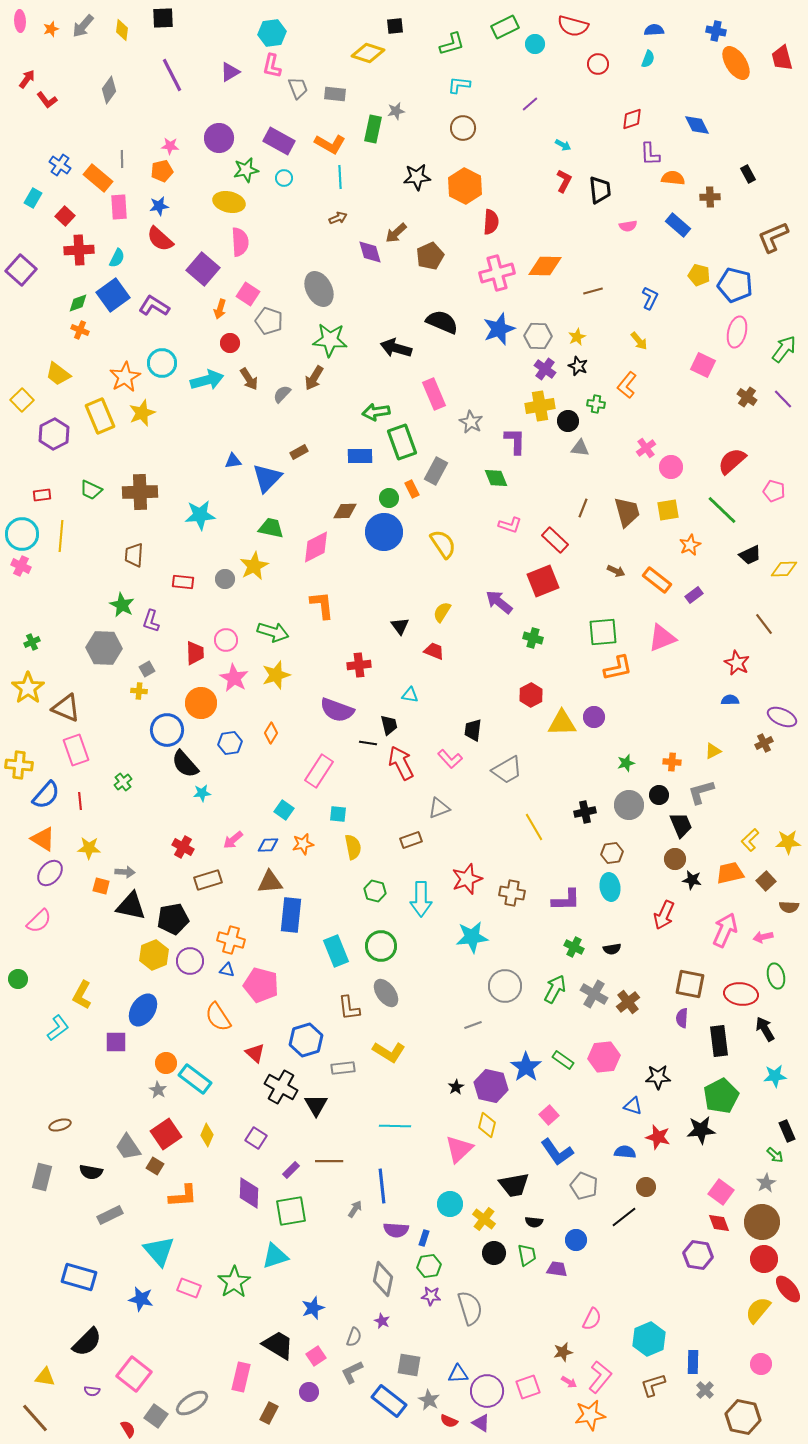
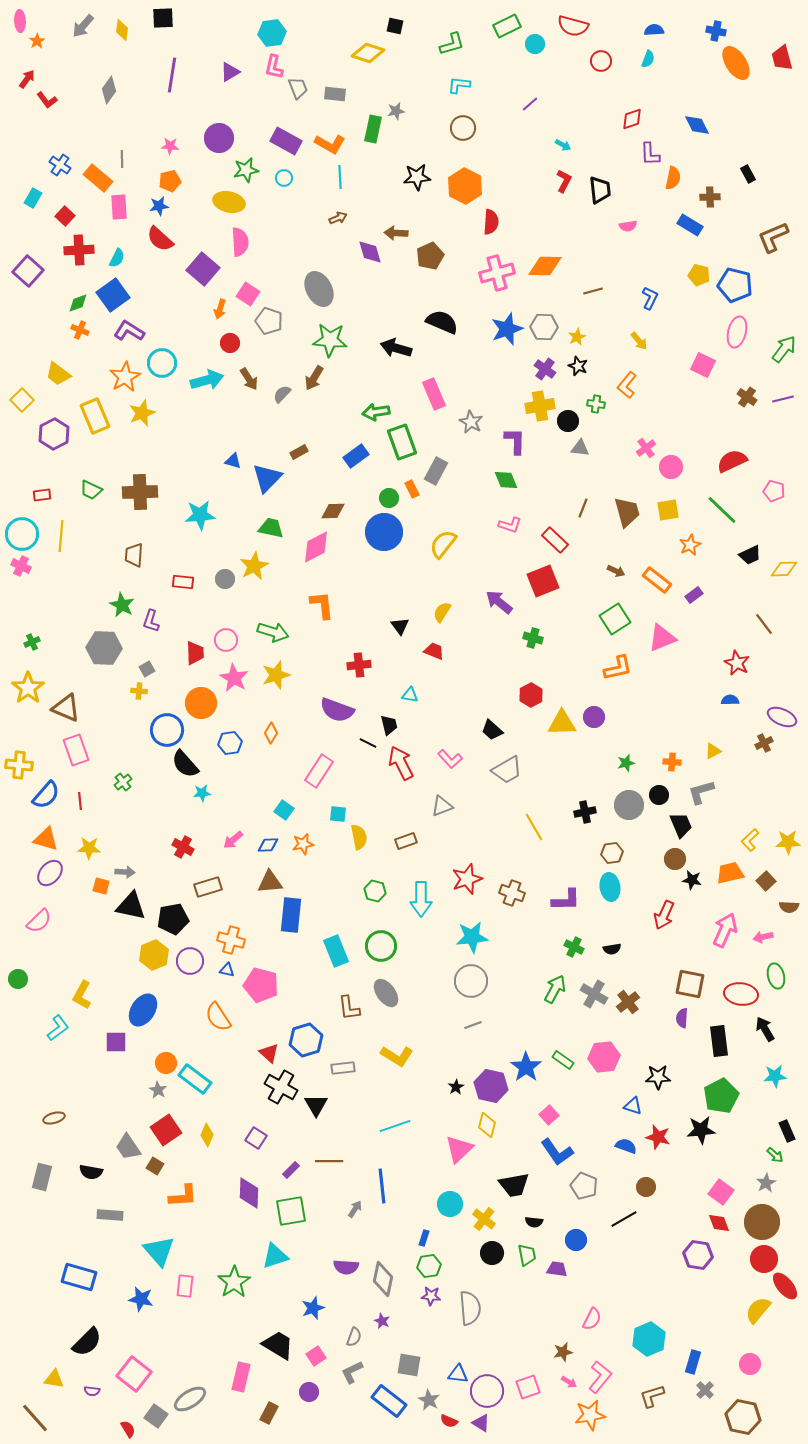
black square at (395, 26): rotated 18 degrees clockwise
green rectangle at (505, 27): moved 2 px right, 1 px up
orange star at (51, 29): moved 14 px left, 12 px down; rotated 14 degrees counterclockwise
red circle at (598, 64): moved 3 px right, 3 px up
pink L-shape at (272, 66): moved 2 px right, 1 px down
purple line at (172, 75): rotated 36 degrees clockwise
purple rectangle at (279, 141): moved 7 px right
orange pentagon at (162, 171): moved 8 px right, 10 px down
orange semicircle at (673, 178): rotated 95 degrees clockwise
blue rectangle at (678, 225): moved 12 px right; rotated 10 degrees counterclockwise
brown arrow at (396, 233): rotated 45 degrees clockwise
purple square at (21, 270): moved 7 px right, 1 px down
purple L-shape at (154, 306): moved 25 px left, 25 px down
blue star at (499, 329): moved 8 px right
gray hexagon at (538, 336): moved 6 px right, 9 px up
purple line at (783, 399): rotated 60 degrees counterclockwise
yellow rectangle at (100, 416): moved 5 px left
blue rectangle at (360, 456): moved 4 px left; rotated 35 degrees counterclockwise
blue triangle at (233, 461): rotated 24 degrees clockwise
red semicircle at (732, 461): rotated 16 degrees clockwise
green diamond at (496, 478): moved 10 px right, 2 px down
brown diamond at (345, 511): moved 12 px left
yellow semicircle at (443, 544): rotated 108 degrees counterclockwise
green square at (603, 632): moved 12 px right, 13 px up; rotated 28 degrees counterclockwise
black trapezoid at (473, 730): moved 19 px right; rotated 55 degrees counterclockwise
black line at (368, 743): rotated 18 degrees clockwise
gray triangle at (439, 808): moved 3 px right, 2 px up
orange triangle at (43, 839): moved 3 px right; rotated 16 degrees counterclockwise
brown rectangle at (411, 840): moved 5 px left, 1 px down
yellow semicircle at (353, 847): moved 6 px right, 10 px up
brown rectangle at (208, 880): moved 7 px down
brown cross at (512, 893): rotated 10 degrees clockwise
gray circle at (505, 986): moved 34 px left, 5 px up
yellow L-shape at (389, 1052): moved 8 px right, 4 px down
red triangle at (255, 1053): moved 14 px right
brown ellipse at (60, 1125): moved 6 px left, 7 px up
cyan line at (395, 1126): rotated 20 degrees counterclockwise
red square at (166, 1134): moved 4 px up
blue semicircle at (625, 1152): moved 1 px right, 6 px up; rotated 15 degrees clockwise
gray rectangle at (110, 1215): rotated 30 degrees clockwise
black line at (624, 1217): moved 2 px down; rotated 8 degrees clockwise
purple semicircle at (396, 1230): moved 50 px left, 37 px down
black circle at (494, 1253): moved 2 px left
pink rectangle at (189, 1288): moved 4 px left, 2 px up; rotated 75 degrees clockwise
red ellipse at (788, 1289): moved 3 px left, 3 px up
gray semicircle at (470, 1308): rotated 12 degrees clockwise
blue rectangle at (693, 1362): rotated 15 degrees clockwise
pink circle at (761, 1364): moved 11 px left
blue triangle at (458, 1374): rotated 10 degrees clockwise
yellow triangle at (45, 1377): moved 9 px right, 2 px down
brown L-shape at (653, 1385): moved 1 px left, 11 px down
gray ellipse at (192, 1403): moved 2 px left, 4 px up
